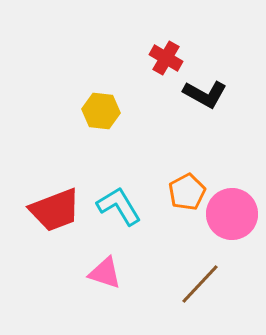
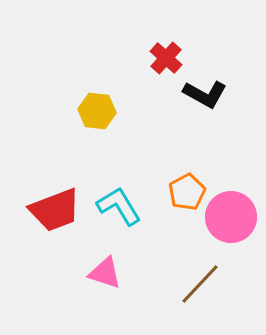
red cross: rotated 12 degrees clockwise
yellow hexagon: moved 4 px left
pink circle: moved 1 px left, 3 px down
